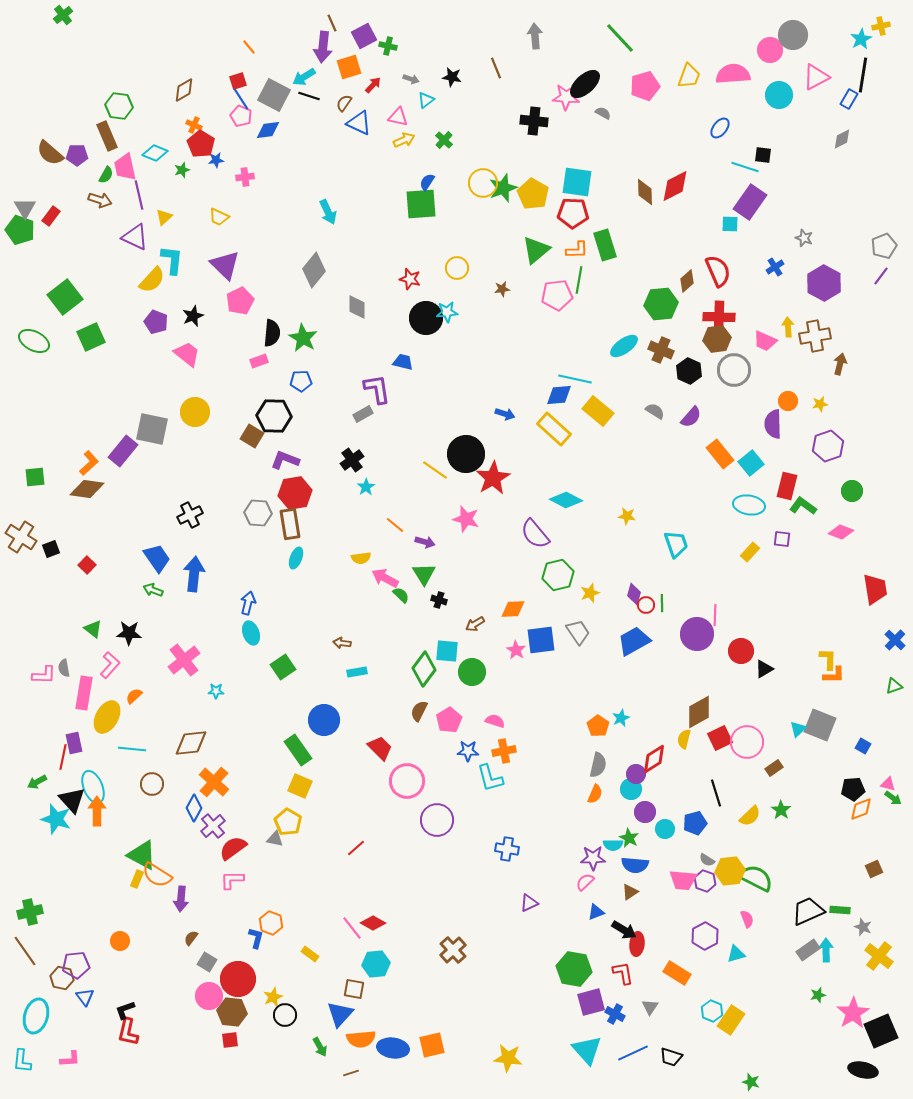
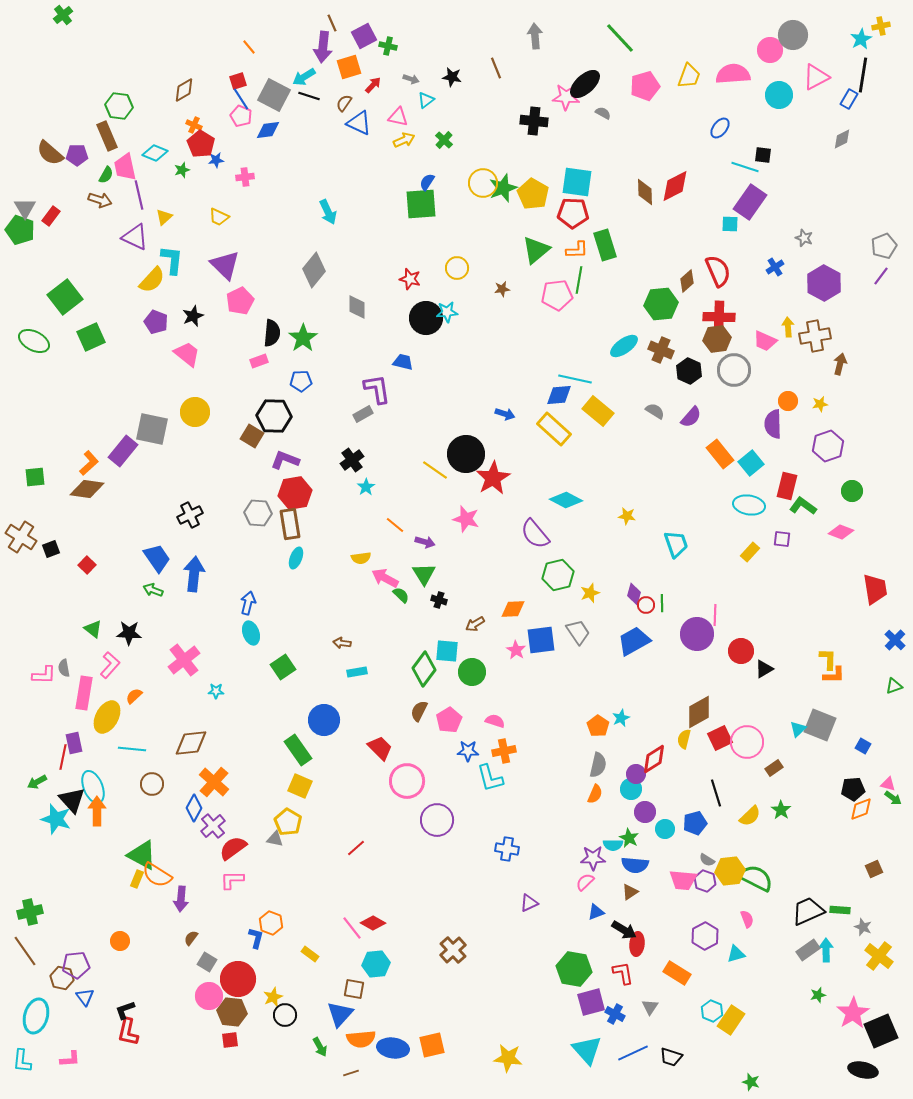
green star at (303, 338): rotated 8 degrees clockwise
